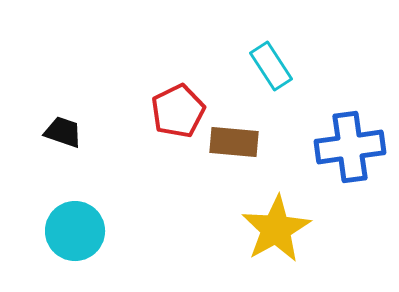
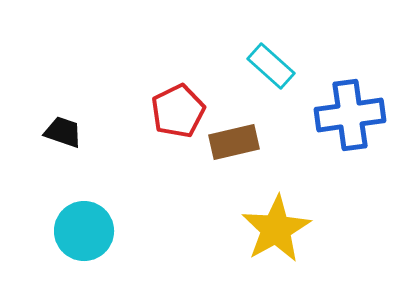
cyan rectangle: rotated 15 degrees counterclockwise
brown rectangle: rotated 18 degrees counterclockwise
blue cross: moved 32 px up
cyan circle: moved 9 px right
